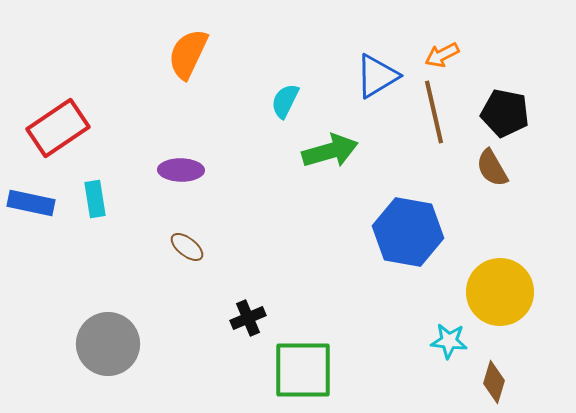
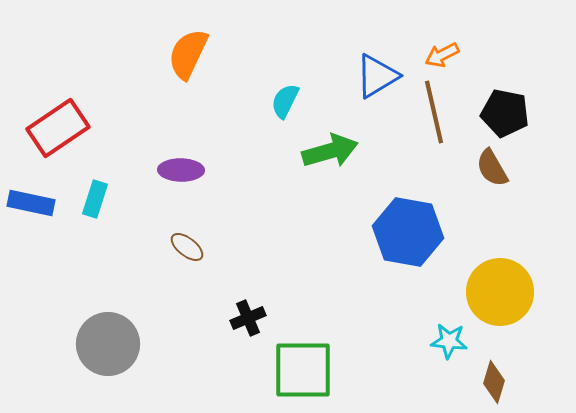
cyan rectangle: rotated 27 degrees clockwise
